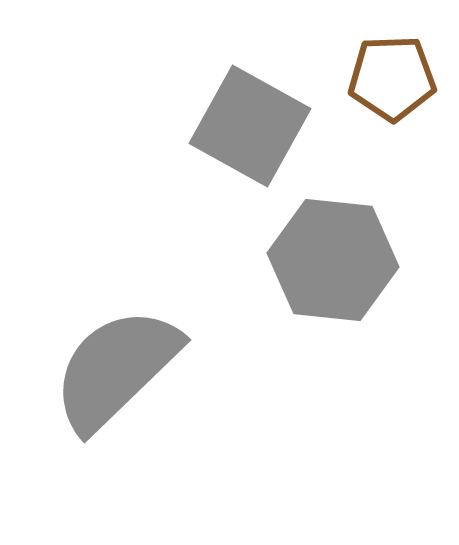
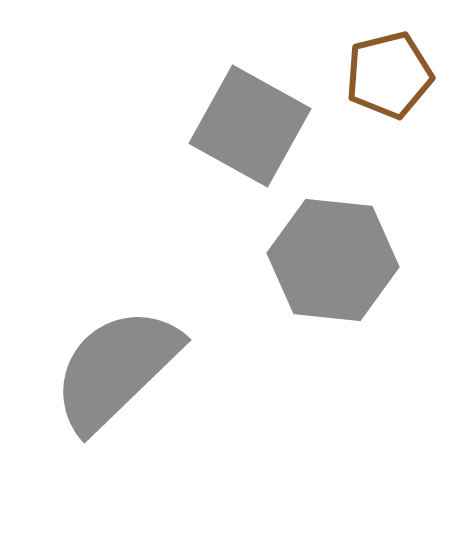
brown pentagon: moved 3 px left, 3 px up; rotated 12 degrees counterclockwise
